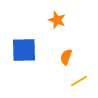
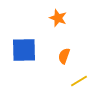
orange star: moved 1 px right, 2 px up
orange semicircle: moved 2 px left, 1 px up
